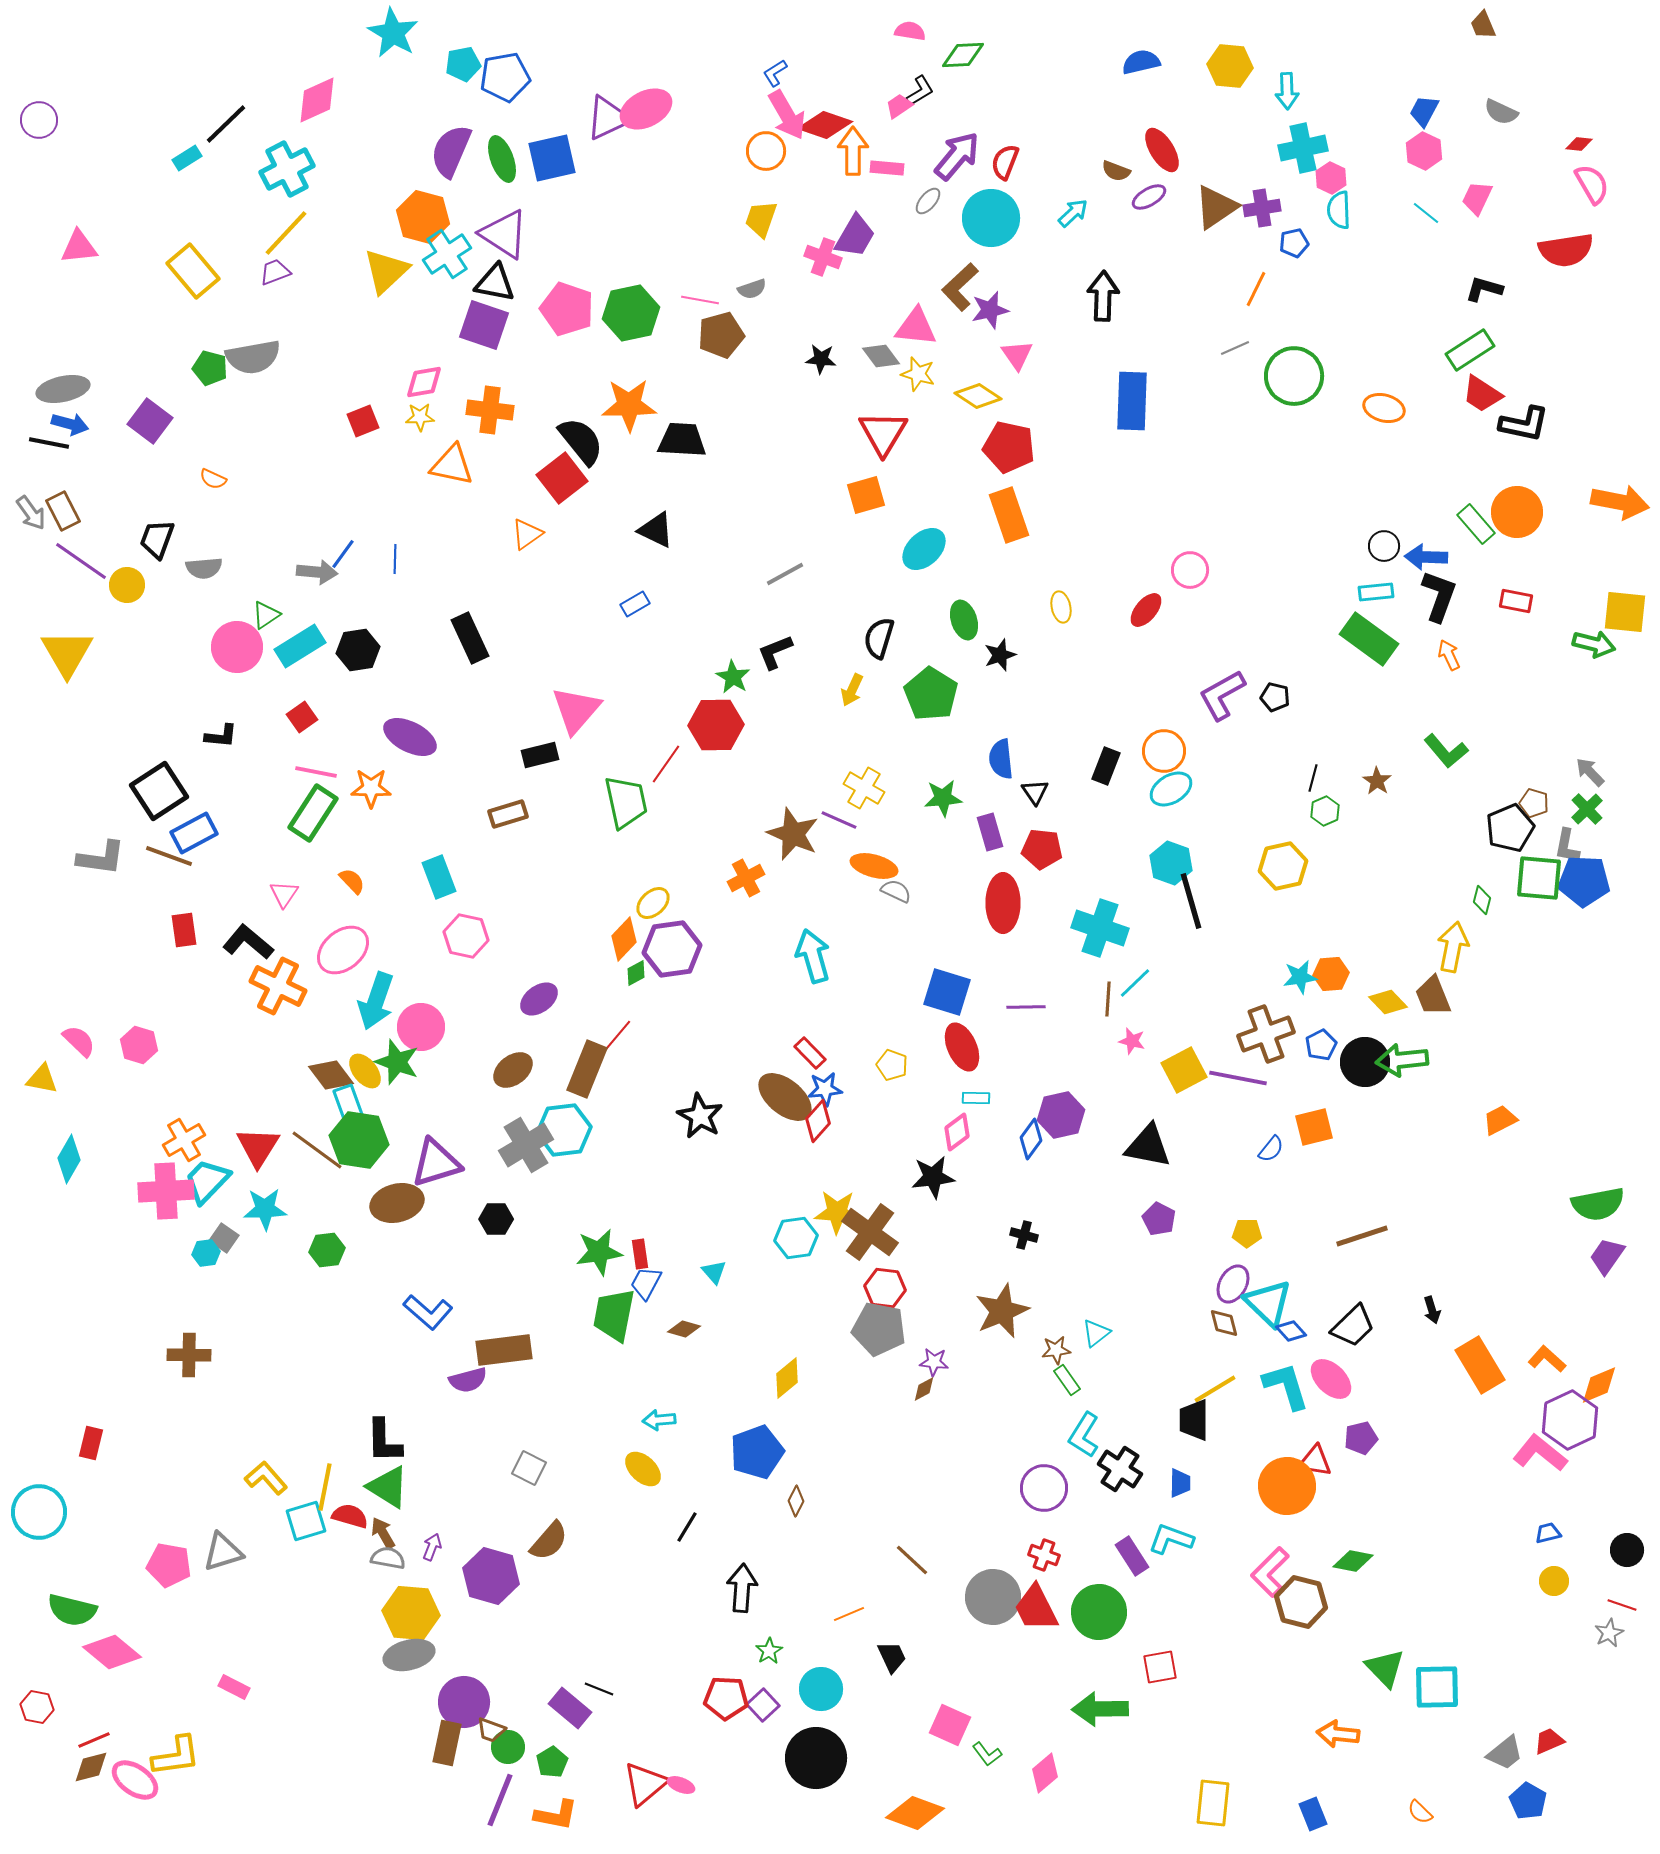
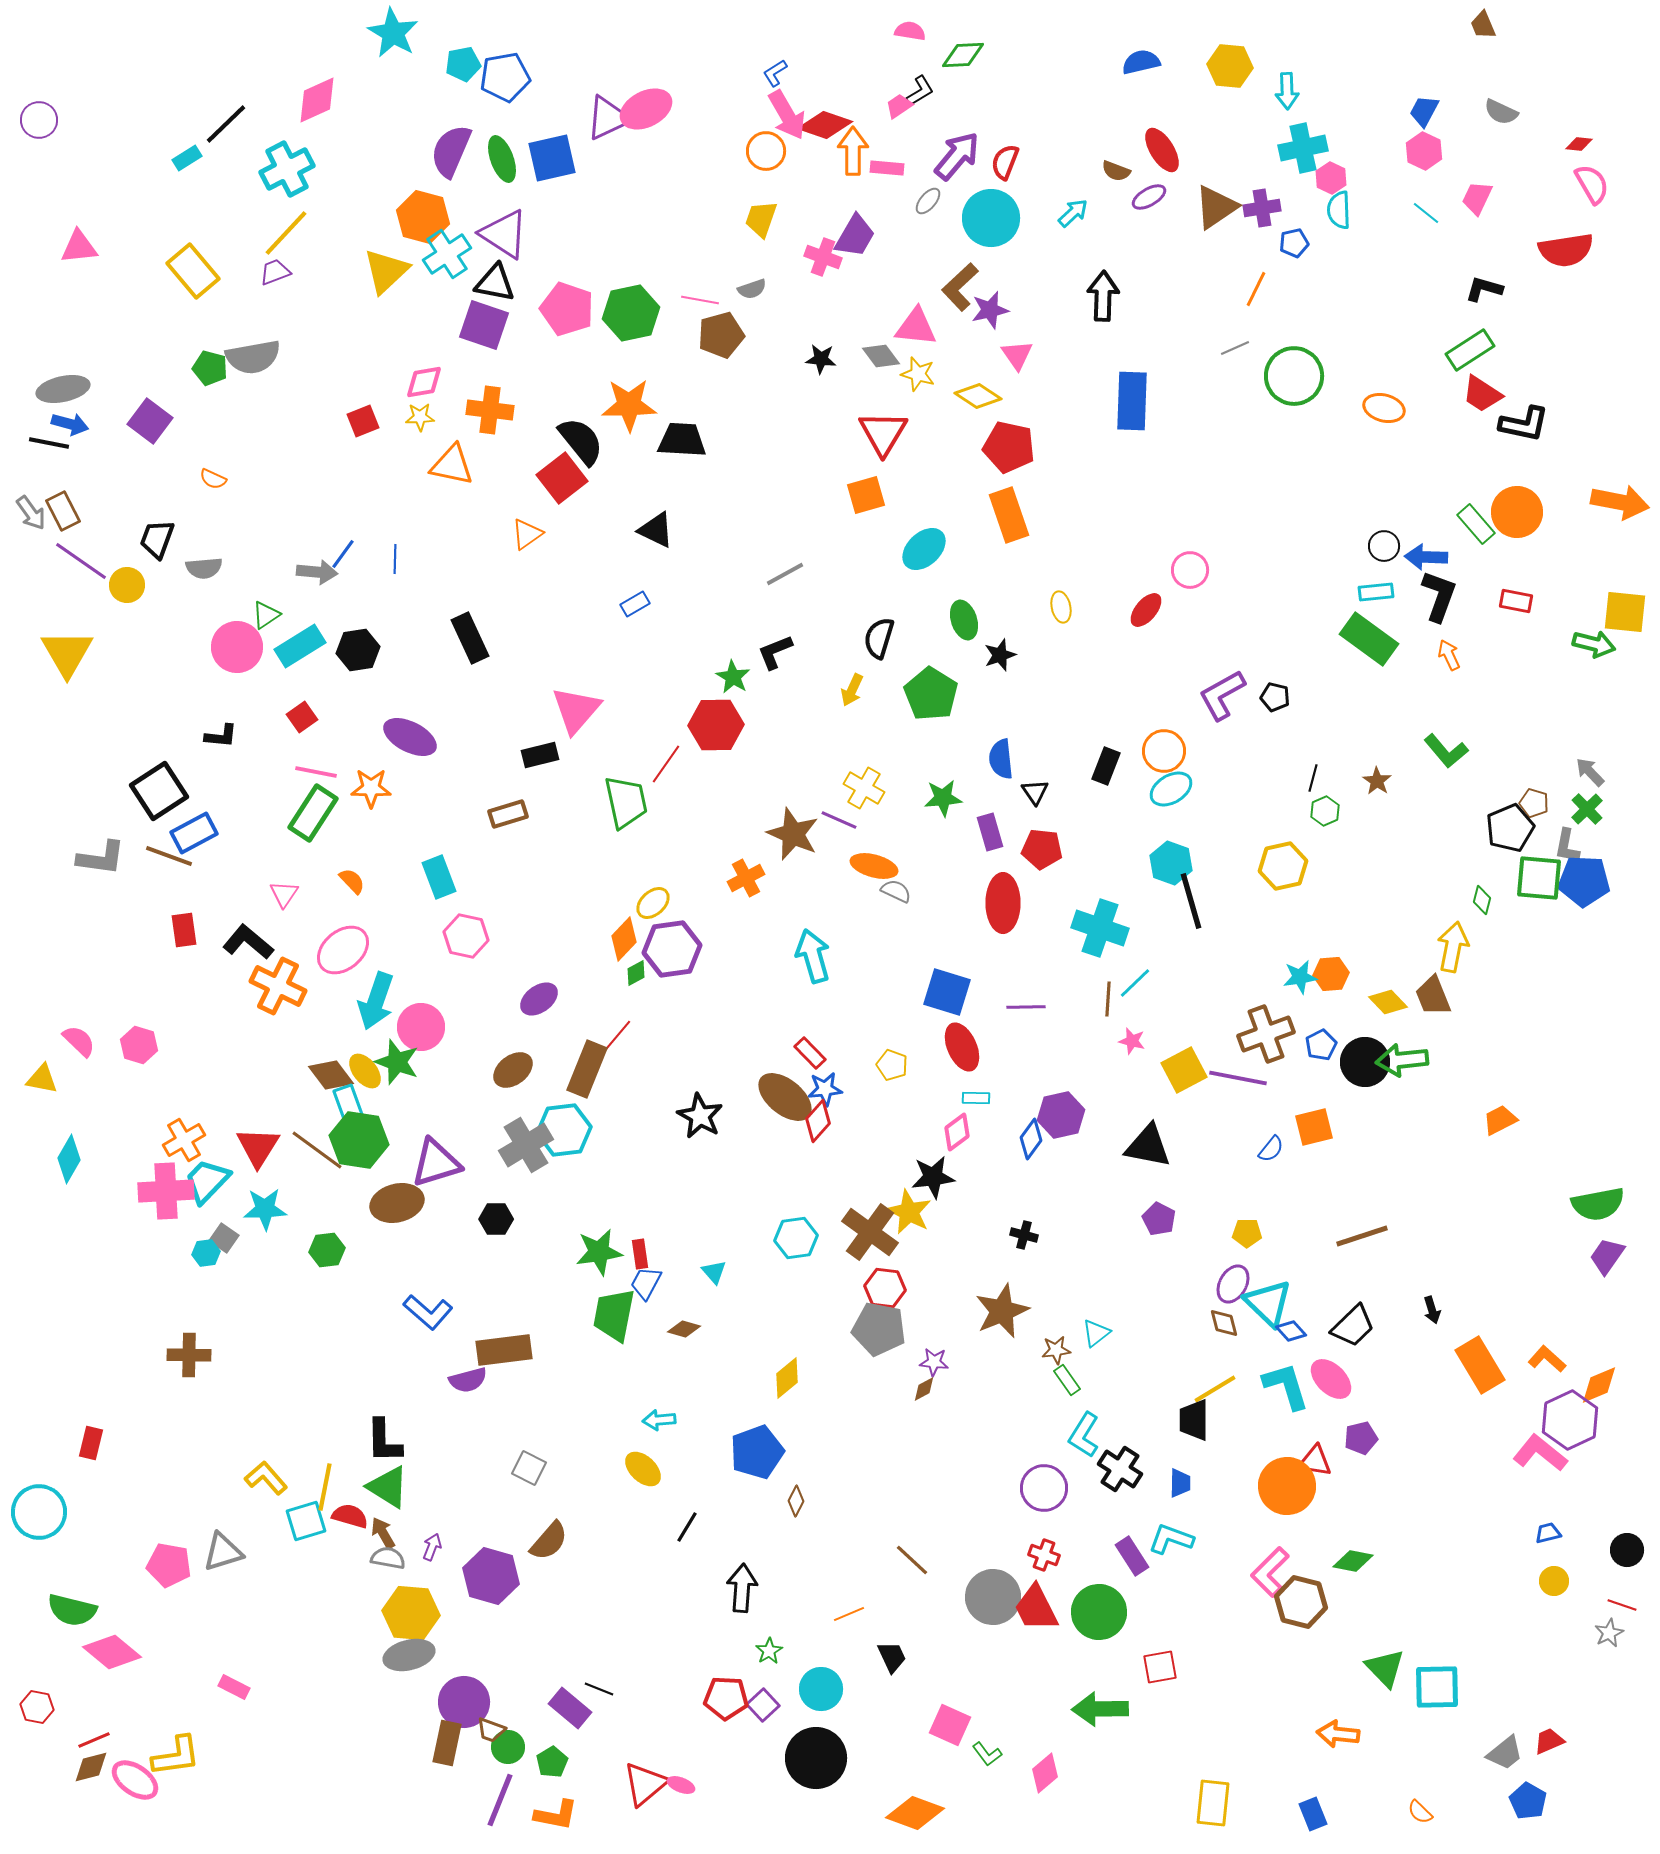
yellow star at (837, 1212): moved 72 px right; rotated 24 degrees clockwise
